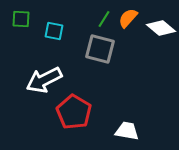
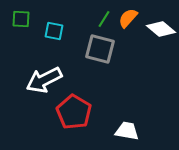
white diamond: moved 1 px down
